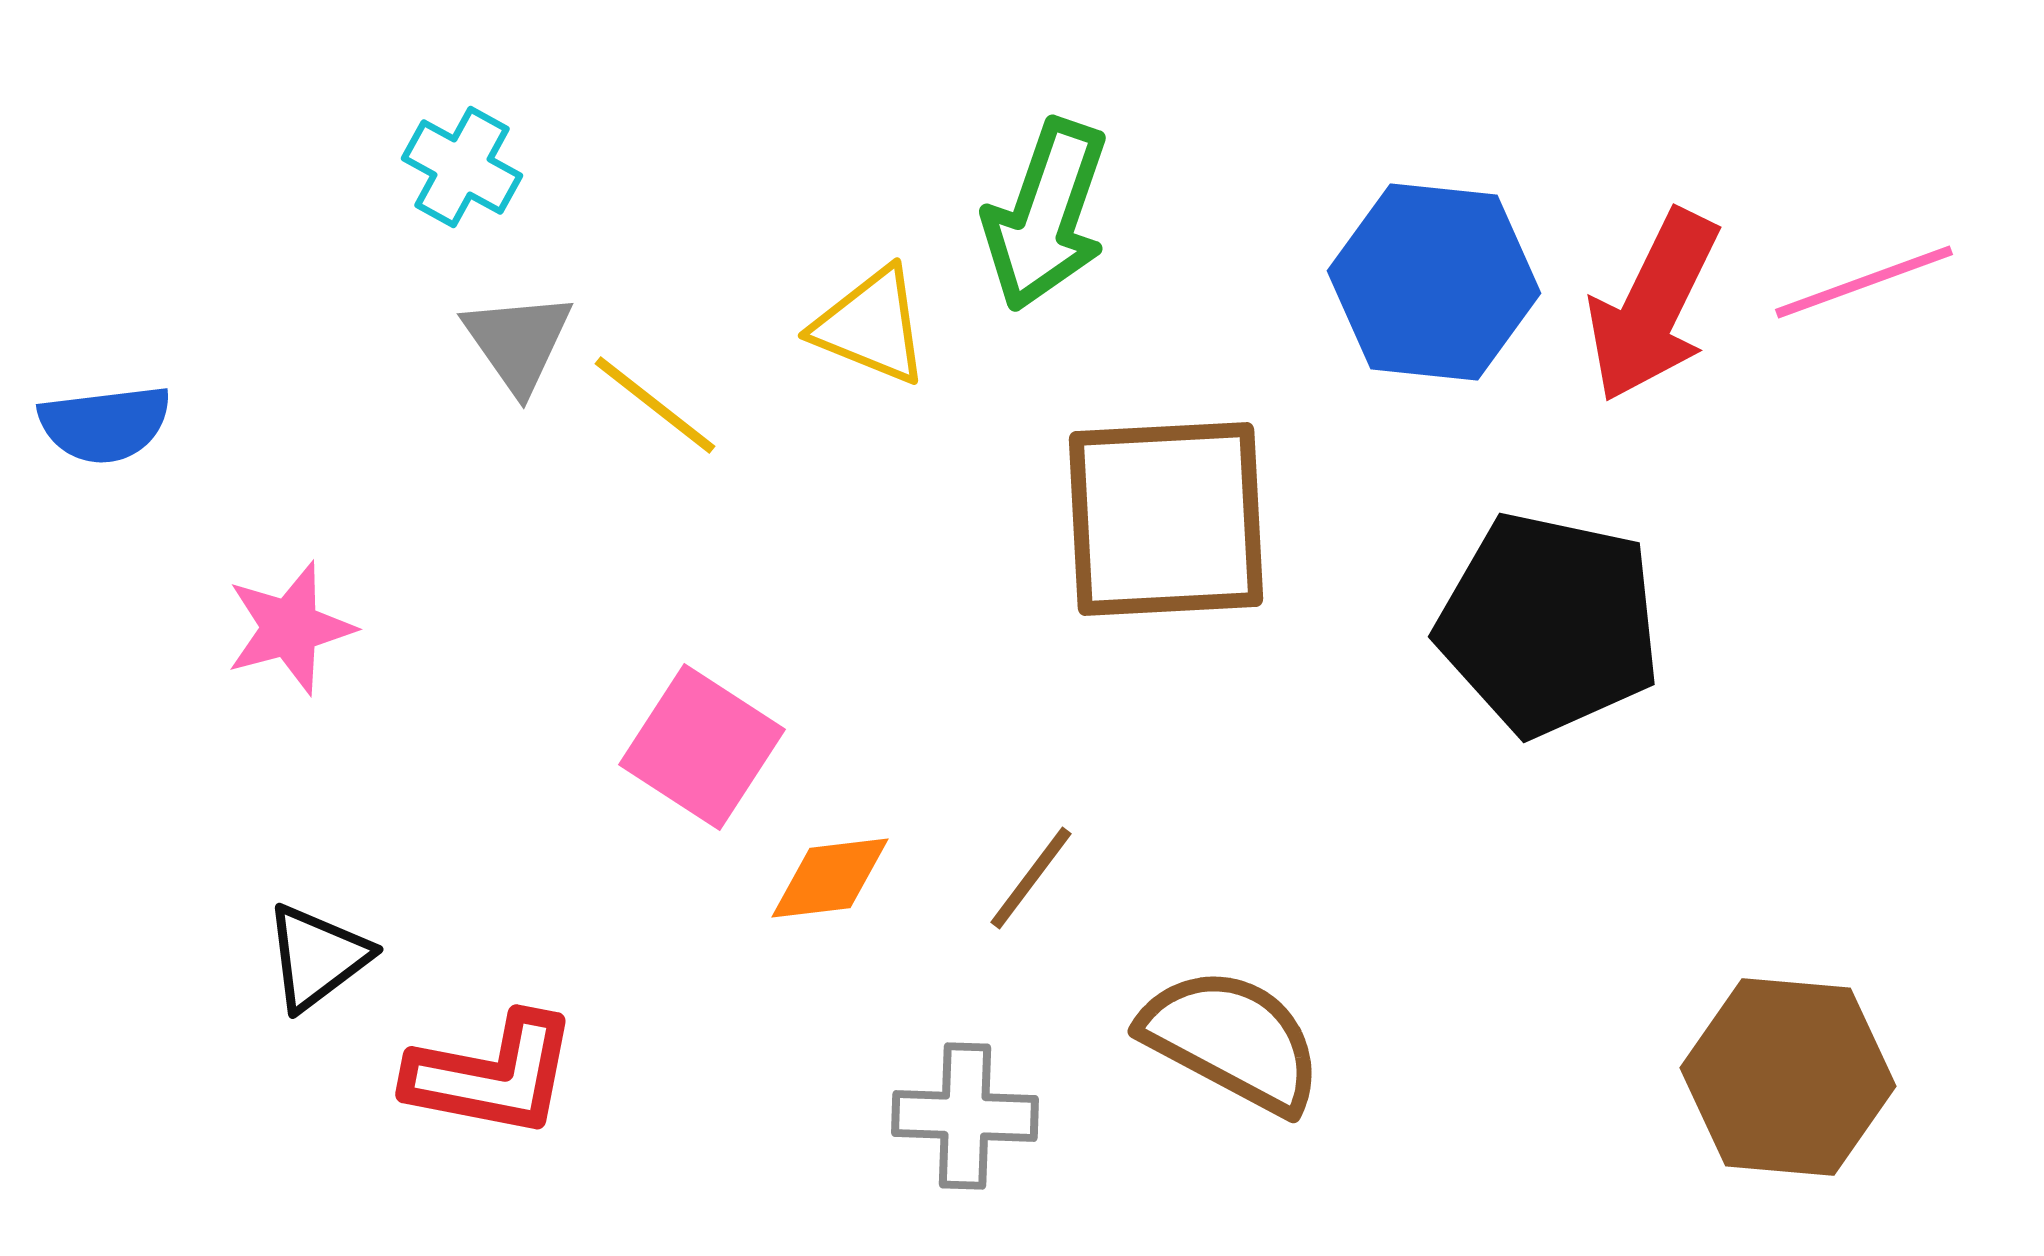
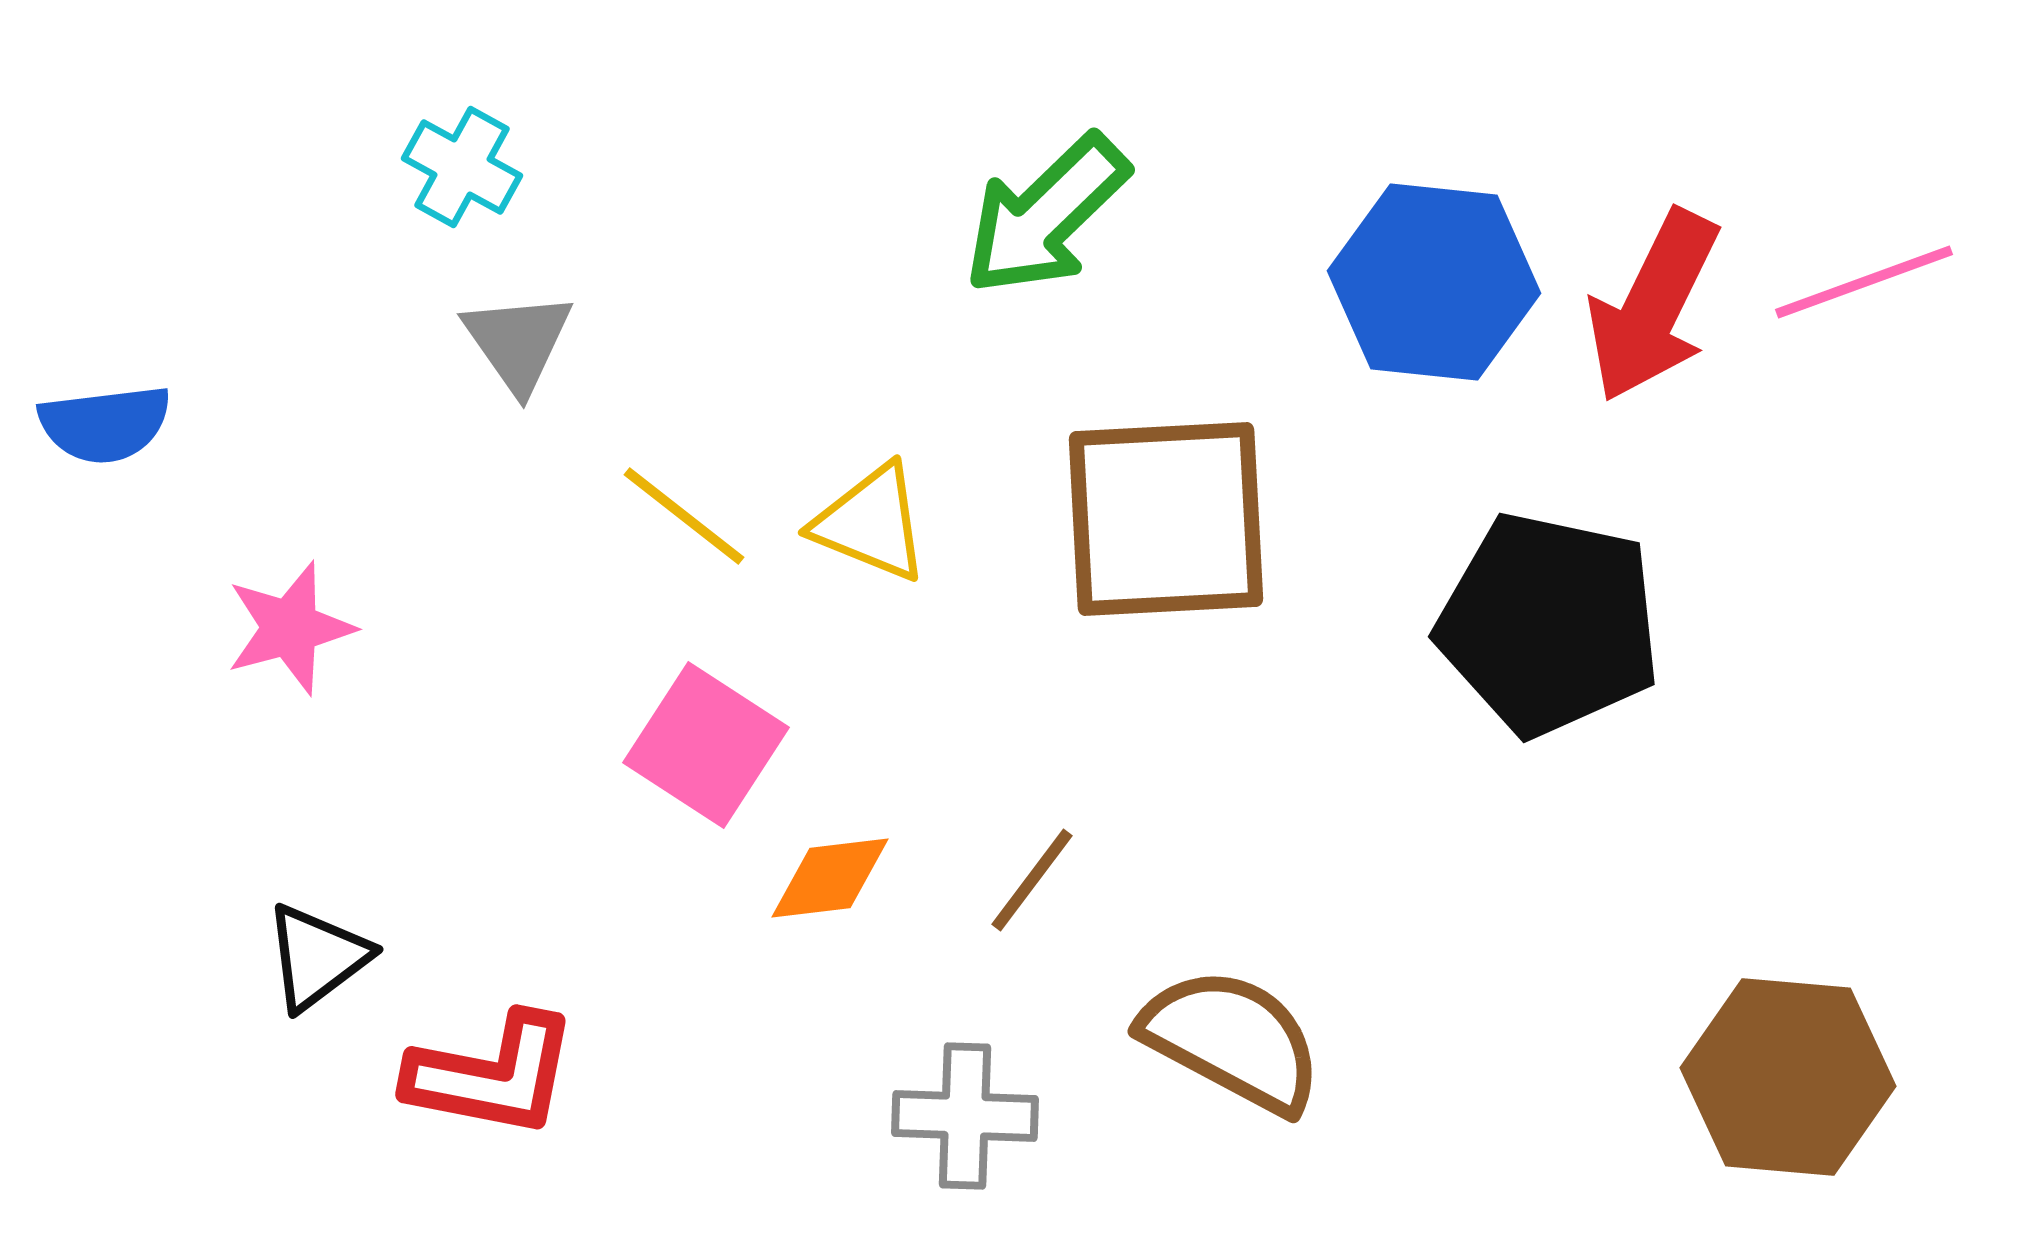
green arrow: rotated 27 degrees clockwise
yellow triangle: moved 197 px down
yellow line: moved 29 px right, 111 px down
pink square: moved 4 px right, 2 px up
brown line: moved 1 px right, 2 px down
